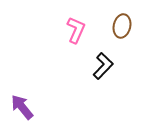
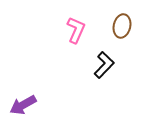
black L-shape: moved 1 px right, 1 px up
purple arrow: moved 1 px right, 2 px up; rotated 80 degrees counterclockwise
